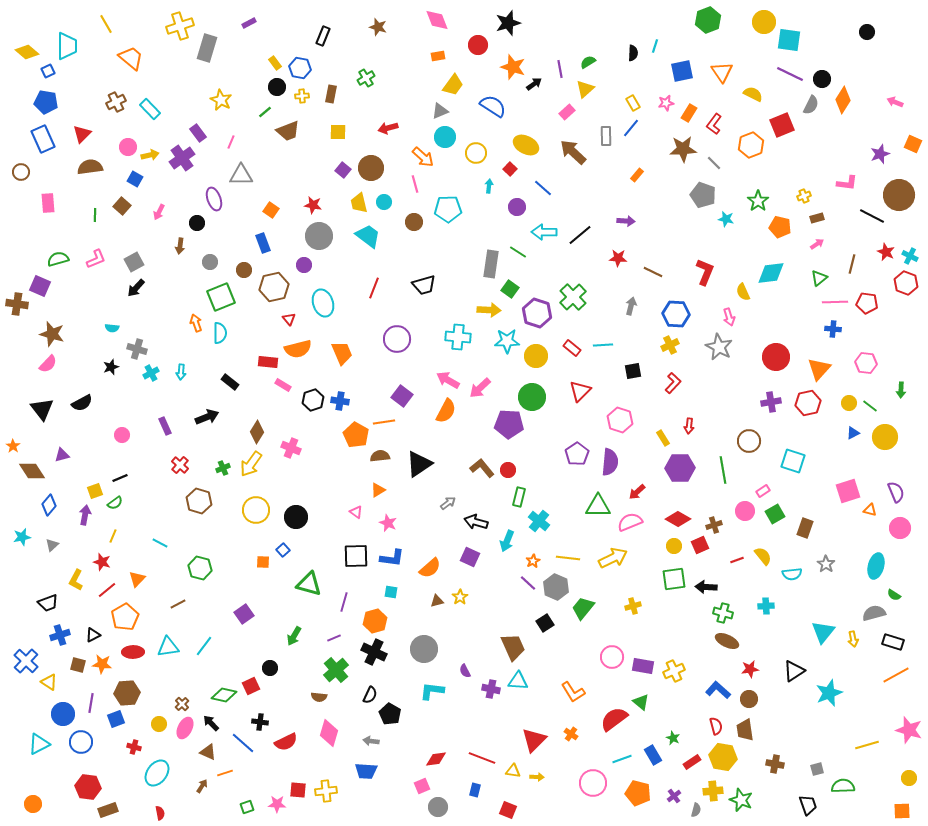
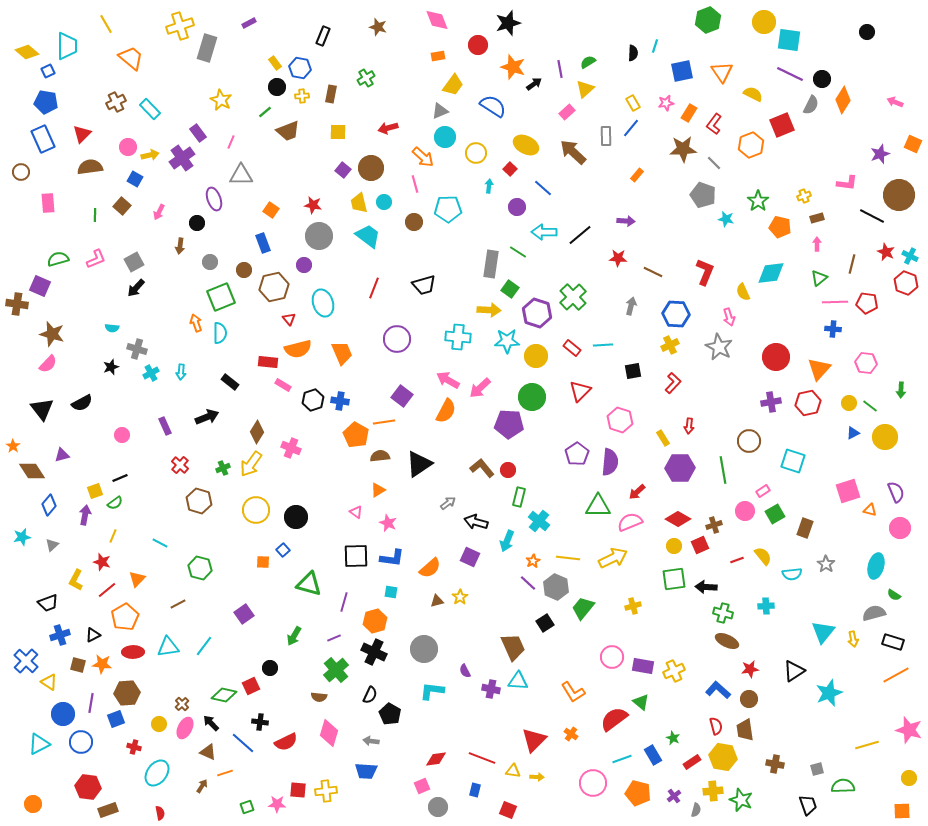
pink arrow at (817, 244): rotated 56 degrees counterclockwise
